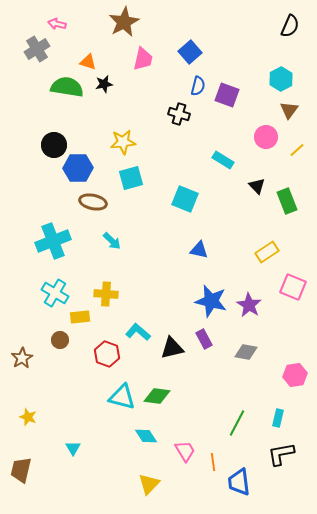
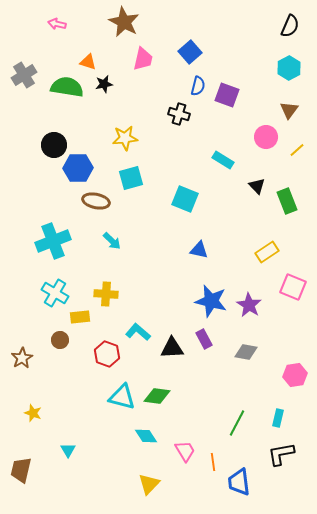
brown star at (124, 22): rotated 16 degrees counterclockwise
gray cross at (37, 49): moved 13 px left, 26 px down
cyan hexagon at (281, 79): moved 8 px right, 11 px up
yellow star at (123, 142): moved 2 px right, 4 px up
brown ellipse at (93, 202): moved 3 px right, 1 px up
black triangle at (172, 348): rotated 10 degrees clockwise
yellow star at (28, 417): moved 5 px right, 4 px up
cyan triangle at (73, 448): moved 5 px left, 2 px down
